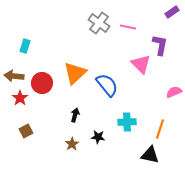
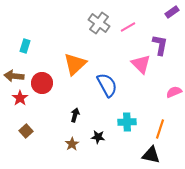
pink line: rotated 42 degrees counterclockwise
orange triangle: moved 9 px up
blue semicircle: rotated 10 degrees clockwise
brown square: rotated 16 degrees counterclockwise
black triangle: moved 1 px right
